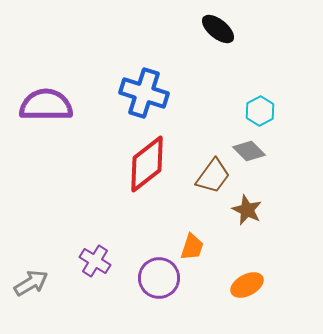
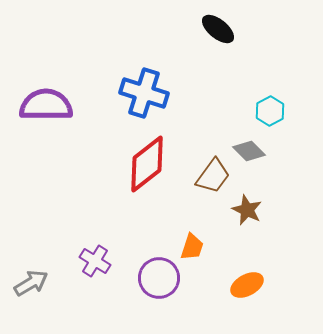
cyan hexagon: moved 10 px right
